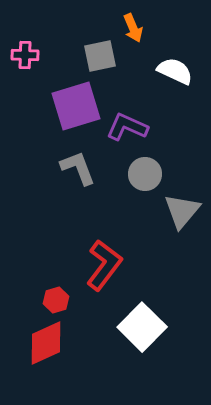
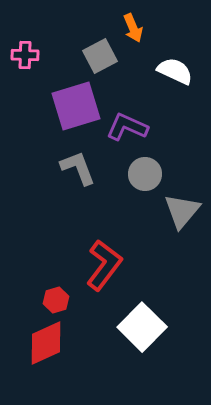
gray square: rotated 16 degrees counterclockwise
